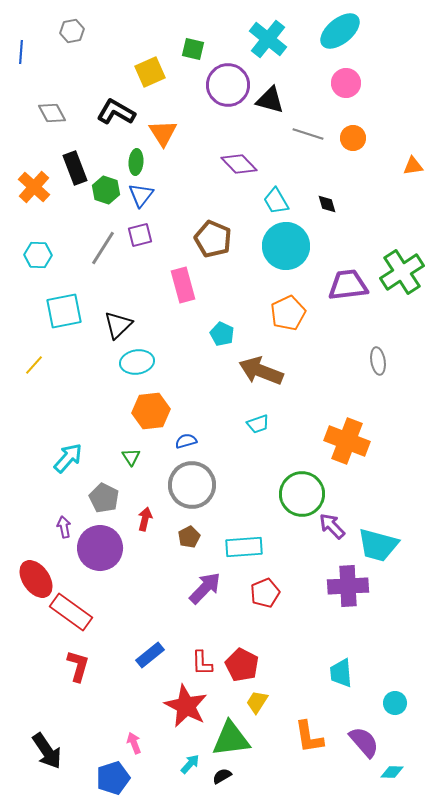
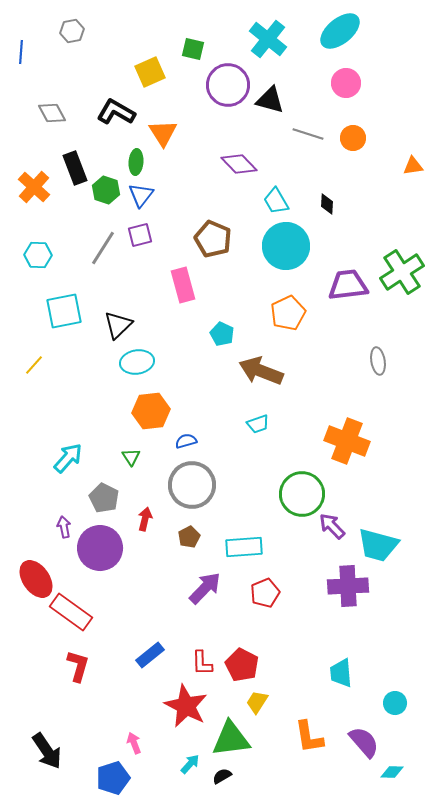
black diamond at (327, 204): rotated 20 degrees clockwise
